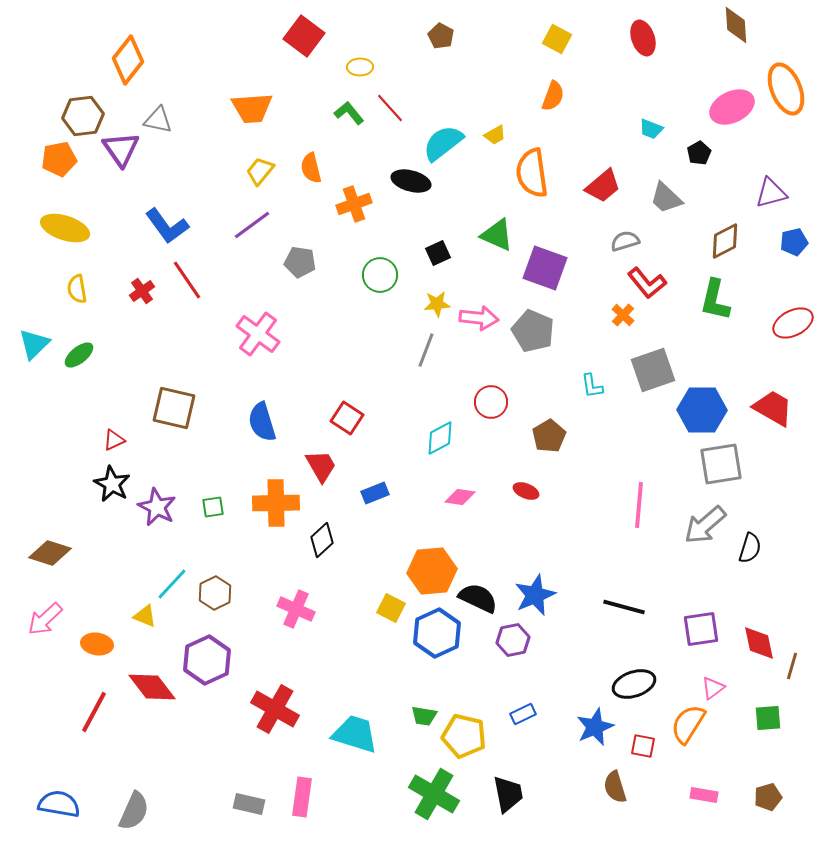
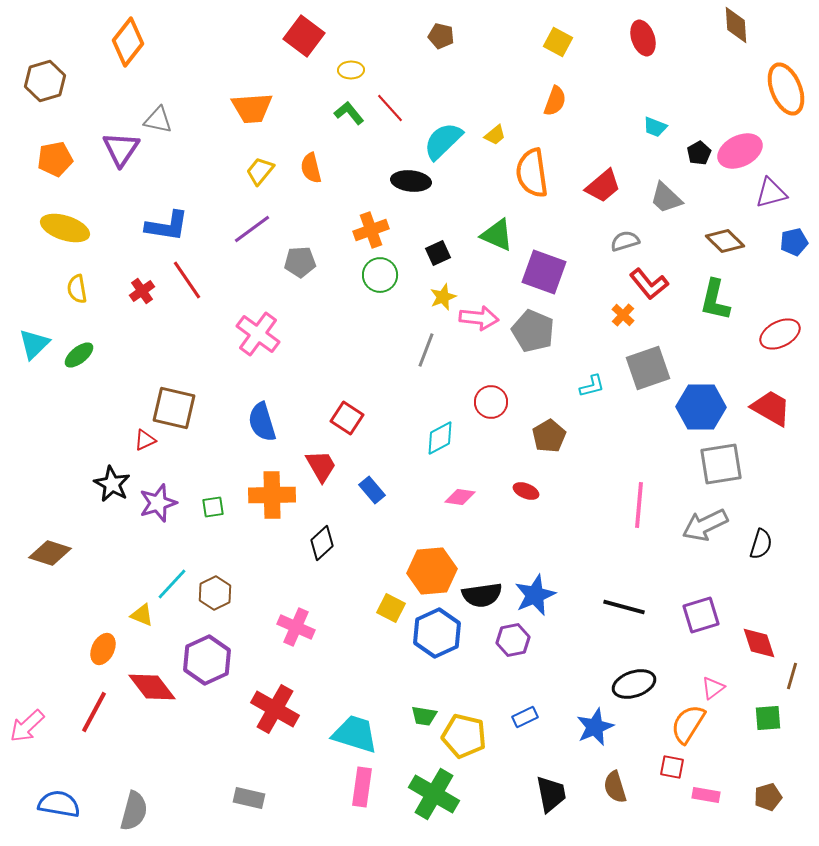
brown pentagon at (441, 36): rotated 15 degrees counterclockwise
yellow square at (557, 39): moved 1 px right, 3 px down
orange diamond at (128, 60): moved 18 px up
yellow ellipse at (360, 67): moved 9 px left, 3 px down
orange semicircle at (553, 96): moved 2 px right, 5 px down
pink ellipse at (732, 107): moved 8 px right, 44 px down
brown hexagon at (83, 116): moved 38 px left, 35 px up; rotated 9 degrees counterclockwise
cyan trapezoid at (651, 129): moved 4 px right, 2 px up
yellow trapezoid at (495, 135): rotated 10 degrees counterclockwise
cyan semicircle at (443, 143): moved 2 px up; rotated 6 degrees counterclockwise
purple triangle at (121, 149): rotated 9 degrees clockwise
orange pentagon at (59, 159): moved 4 px left
black ellipse at (411, 181): rotated 9 degrees counterclockwise
orange cross at (354, 204): moved 17 px right, 26 px down
purple line at (252, 225): moved 4 px down
blue L-shape at (167, 226): rotated 45 degrees counterclockwise
brown diamond at (725, 241): rotated 72 degrees clockwise
gray pentagon at (300, 262): rotated 12 degrees counterclockwise
purple square at (545, 268): moved 1 px left, 4 px down
red L-shape at (647, 283): moved 2 px right, 1 px down
yellow star at (437, 304): moved 6 px right, 7 px up; rotated 16 degrees counterclockwise
red ellipse at (793, 323): moved 13 px left, 11 px down
gray square at (653, 370): moved 5 px left, 2 px up
cyan L-shape at (592, 386): rotated 96 degrees counterclockwise
red trapezoid at (773, 408): moved 2 px left
blue hexagon at (702, 410): moved 1 px left, 3 px up
red triangle at (114, 440): moved 31 px right
blue rectangle at (375, 493): moved 3 px left, 3 px up; rotated 72 degrees clockwise
orange cross at (276, 503): moved 4 px left, 8 px up
purple star at (157, 507): moved 1 px right, 4 px up; rotated 27 degrees clockwise
gray arrow at (705, 525): rotated 15 degrees clockwise
black diamond at (322, 540): moved 3 px down
black semicircle at (750, 548): moved 11 px right, 4 px up
black semicircle at (478, 598): moved 4 px right, 3 px up; rotated 147 degrees clockwise
pink cross at (296, 609): moved 18 px down
yellow triangle at (145, 616): moved 3 px left, 1 px up
pink arrow at (45, 619): moved 18 px left, 107 px down
purple square at (701, 629): moved 14 px up; rotated 9 degrees counterclockwise
red diamond at (759, 643): rotated 6 degrees counterclockwise
orange ellipse at (97, 644): moved 6 px right, 5 px down; rotated 72 degrees counterclockwise
brown line at (792, 666): moved 10 px down
blue rectangle at (523, 714): moved 2 px right, 3 px down
red square at (643, 746): moved 29 px right, 21 px down
black trapezoid at (508, 794): moved 43 px right
pink rectangle at (704, 795): moved 2 px right
pink rectangle at (302, 797): moved 60 px right, 10 px up
gray rectangle at (249, 804): moved 6 px up
gray semicircle at (134, 811): rotated 9 degrees counterclockwise
